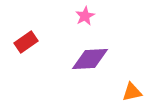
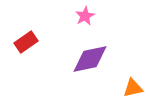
purple diamond: rotated 9 degrees counterclockwise
orange triangle: moved 1 px right, 4 px up
